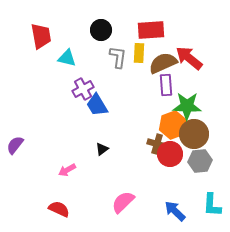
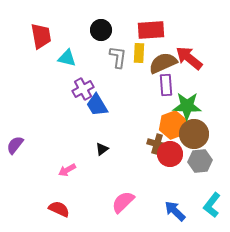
cyan L-shape: rotated 35 degrees clockwise
